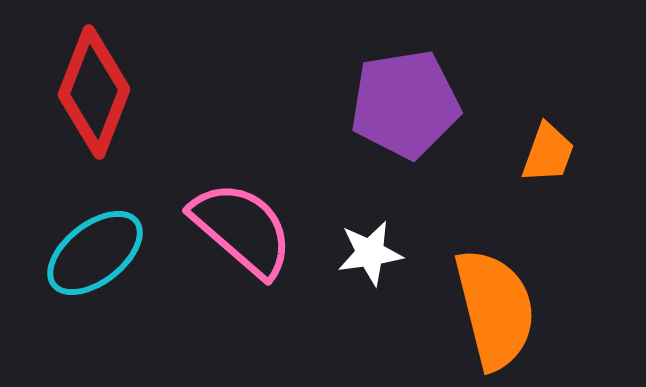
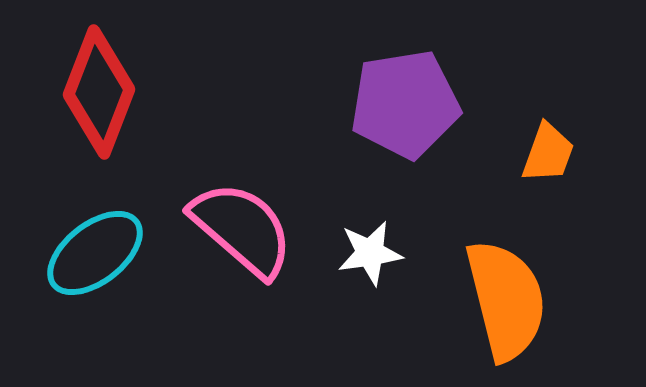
red diamond: moved 5 px right
orange semicircle: moved 11 px right, 9 px up
